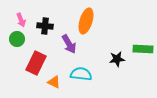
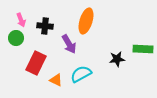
green circle: moved 1 px left, 1 px up
cyan semicircle: rotated 35 degrees counterclockwise
orange triangle: moved 2 px right, 2 px up
